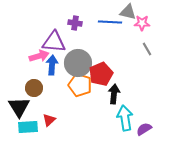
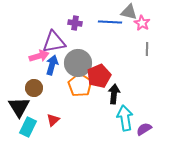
gray triangle: moved 1 px right
pink star: rotated 28 degrees clockwise
purple triangle: rotated 15 degrees counterclockwise
gray line: rotated 32 degrees clockwise
blue arrow: rotated 12 degrees clockwise
red pentagon: moved 2 px left, 2 px down
orange pentagon: rotated 15 degrees clockwise
red triangle: moved 4 px right
cyan rectangle: rotated 60 degrees counterclockwise
